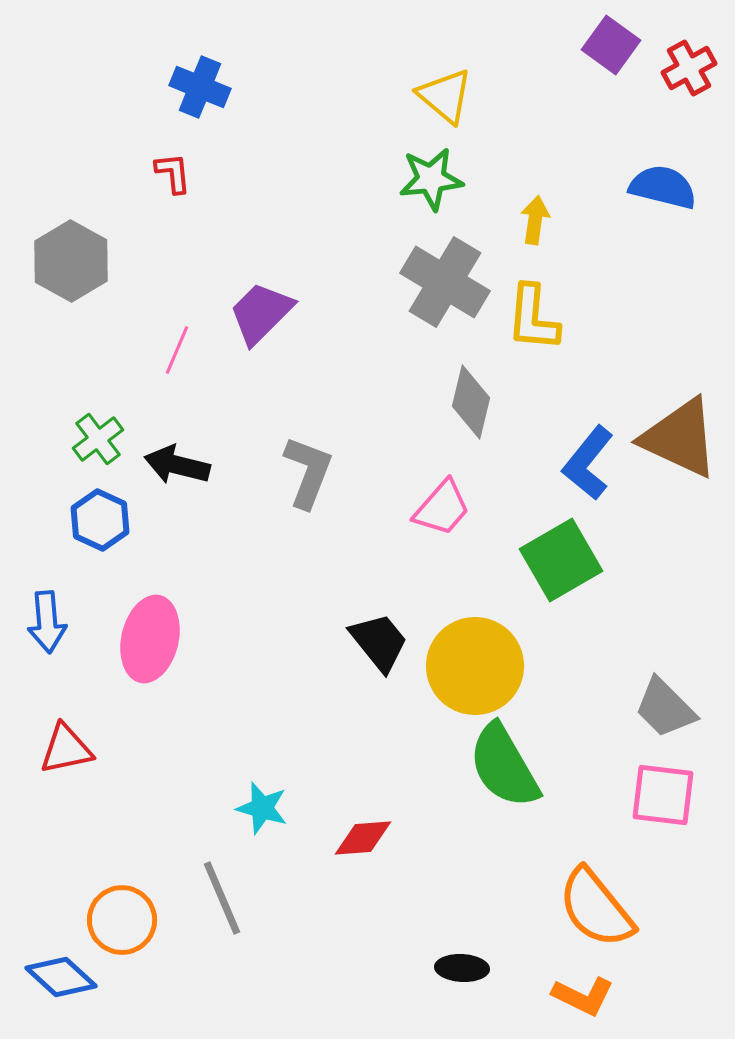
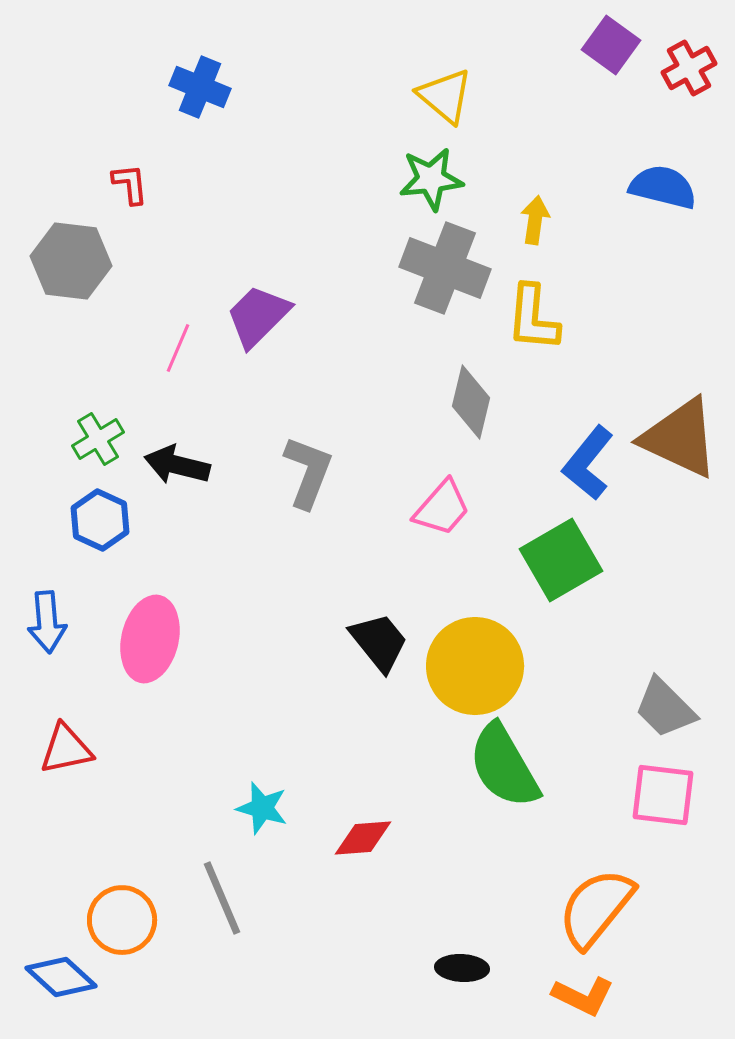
red L-shape: moved 43 px left, 11 px down
gray hexagon: rotated 22 degrees counterclockwise
gray cross: moved 14 px up; rotated 10 degrees counterclockwise
purple trapezoid: moved 3 px left, 3 px down
pink line: moved 1 px right, 2 px up
green cross: rotated 6 degrees clockwise
orange semicircle: rotated 78 degrees clockwise
